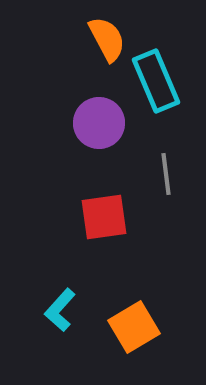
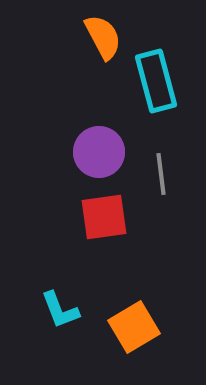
orange semicircle: moved 4 px left, 2 px up
cyan rectangle: rotated 8 degrees clockwise
purple circle: moved 29 px down
gray line: moved 5 px left
cyan L-shape: rotated 63 degrees counterclockwise
